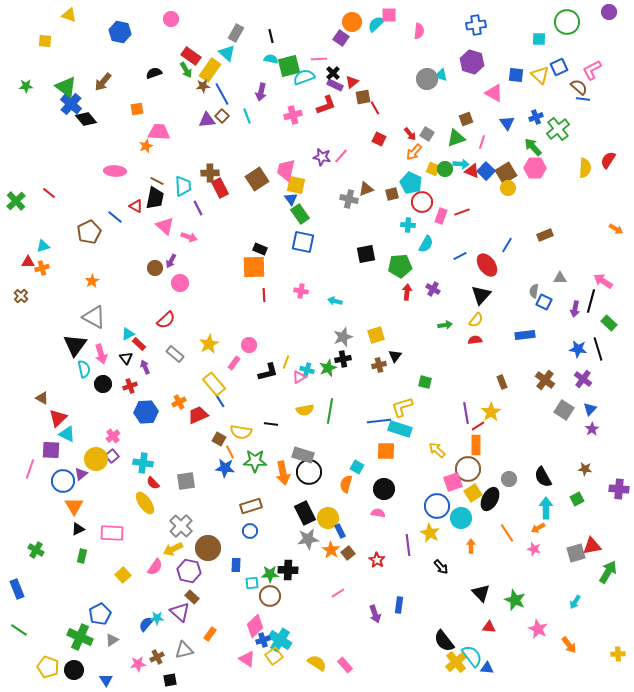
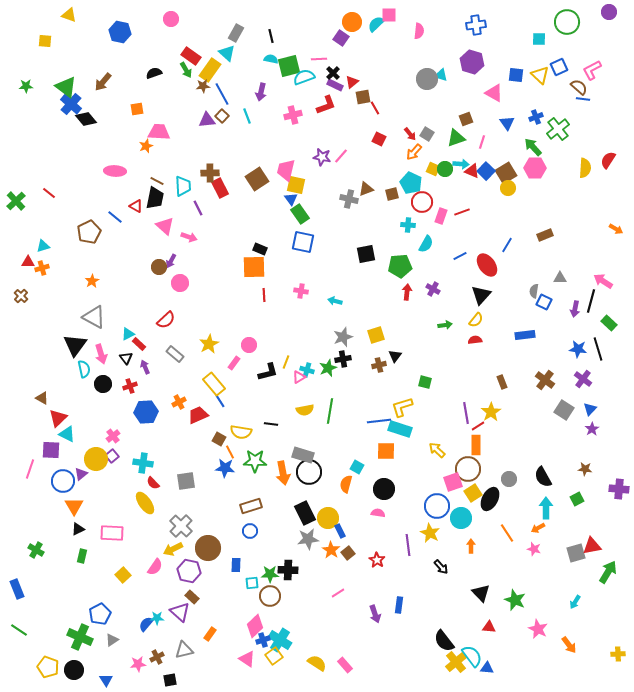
brown circle at (155, 268): moved 4 px right, 1 px up
